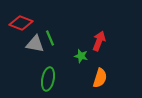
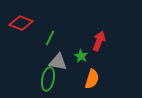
green line: rotated 49 degrees clockwise
gray triangle: moved 23 px right, 18 px down
green star: rotated 16 degrees clockwise
orange semicircle: moved 8 px left, 1 px down
